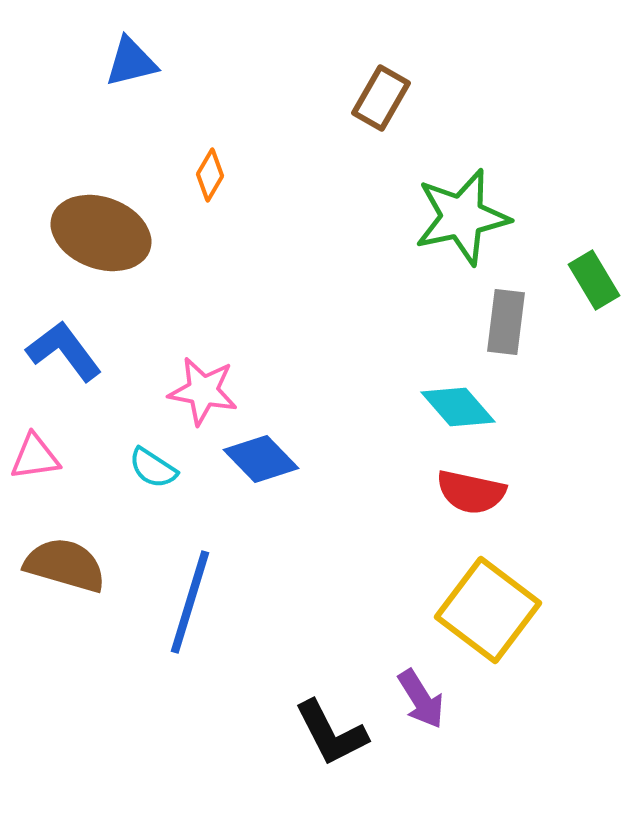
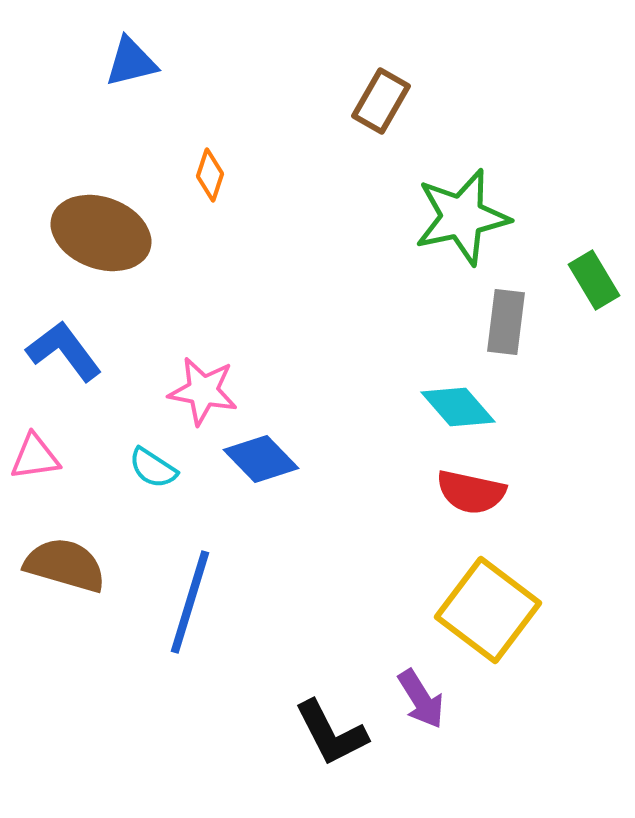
brown rectangle: moved 3 px down
orange diamond: rotated 12 degrees counterclockwise
